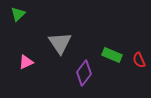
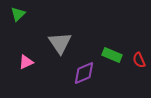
purple diamond: rotated 30 degrees clockwise
